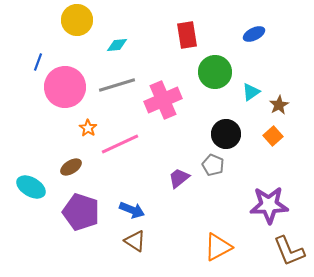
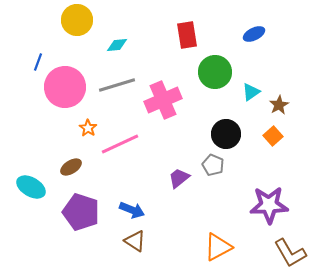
brown L-shape: moved 1 px right, 2 px down; rotated 8 degrees counterclockwise
